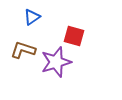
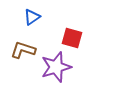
red square: moved 2 px left, 2 px down
purple star: moved 5 px down
